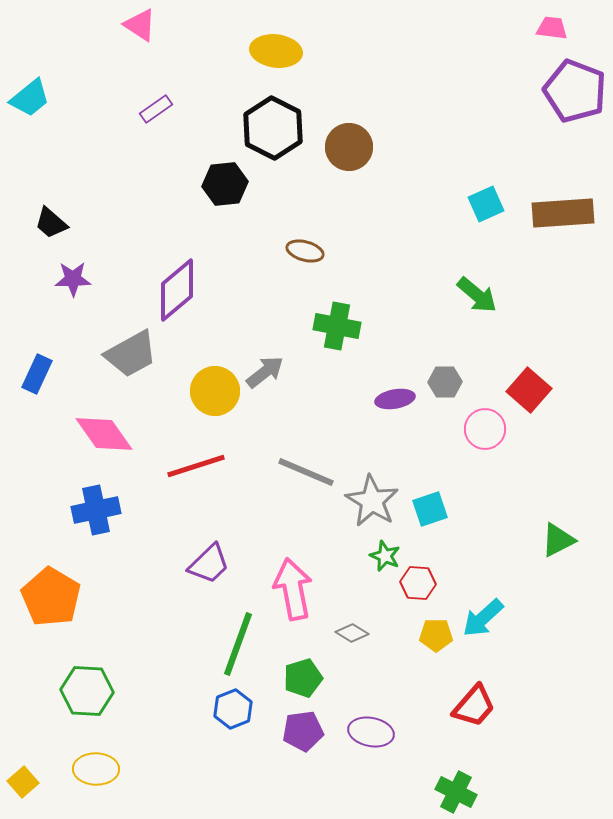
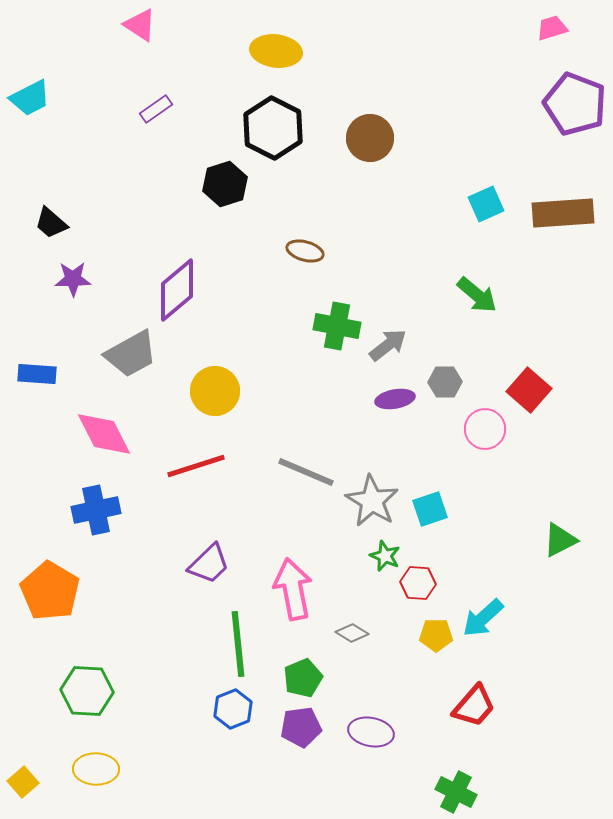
pink trapezoid at (552, 28): rotated 24 degrees counterclockwise
purple pentagon at (575, 91): moved 13 px down
cyan trapezoid at (30, 98): rotated 12 degrees clockwise
brown circle at (349, 147): moved 21 px right, 9 px up
black hexagon at (225, 184): rotated 12 degrees counterclockwise
gray arrow at (265, 372): moved 123 px right, 27 px up
blue rectangle at (37, 374): rotated 69 degrees clockwise
pink diamond at (104, 434): rotated 8 degrees clockwise
green triangle at (558, 540): moved 2 px right
orange pentagon at (51, 597): moved 1 px left, 6 px up
green line at (238, 644): rotated 26 degrees counterclockwise
green pentagon at (303, 678): rotated 6 degrees counterclockwise
purple pentagon at (303, 731): moved 2 px left, 4 px up
